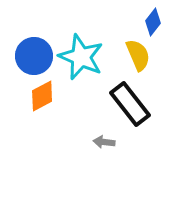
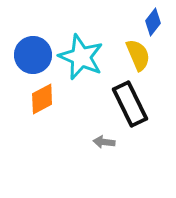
blue circle: moved 1 px left, 1 px up
orange diamond: moved 3 px down
black rectangle: rotated 12 degrees clockwise
